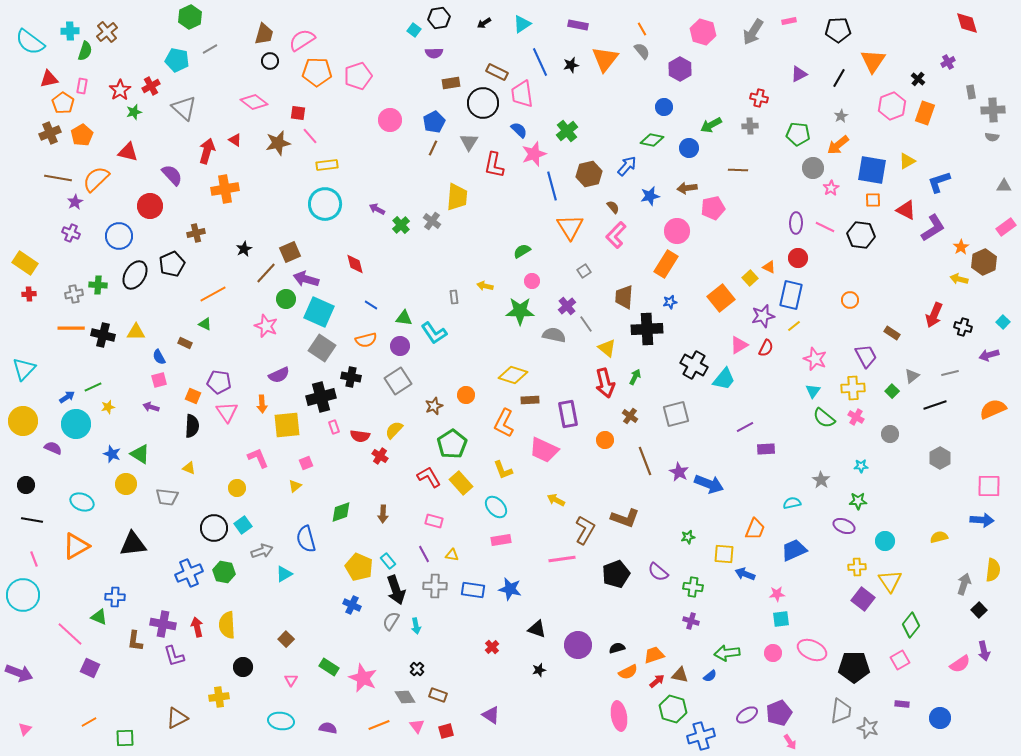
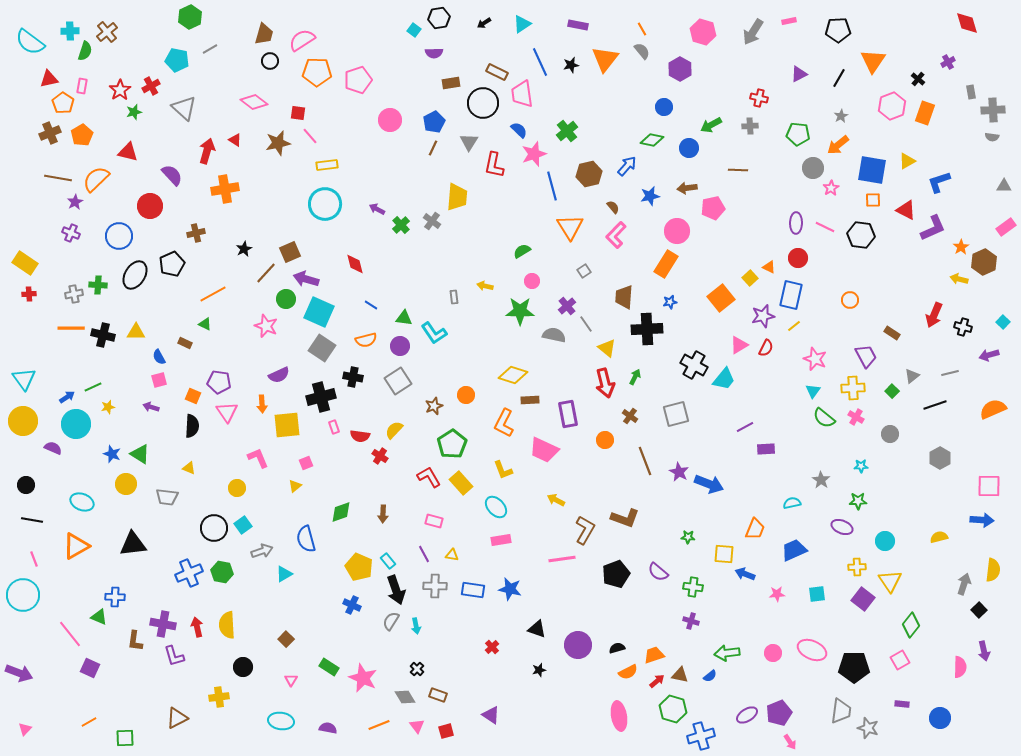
pink pentagon at (358, 76): moved 4 px down
purple L-shape at (933, 228): rotated 8 degrees clockwise
cyan triangle at (24, 369): moved 10 px down; rotated 20 degrees counterclockwise
black cross at (351, 377): moved 2 px right
purple ellipse at (844, 526): moved 2 px left, 1 px down
green star at (688, 537): rotated 16 degrees clockwise
green hexagon at (224, 572): moved 2 px left
cyan square at (781, 619): moved 36 px right, 25 px up
pink line at (70, 634): rotated 8 degrees clockwise
pink semicircle at (960, 664): moved 3 px down; rotated 55 degrees counterclockwise
